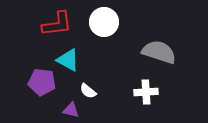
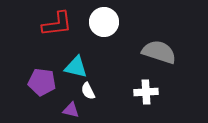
cyan triangle: moved 8 px right, 7 px down; rotated 15 degrees counterclockwise
white semicircle: rotated 24 degrees clockwise
